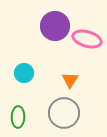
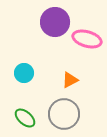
purple circle: moved 4 px up
orange triangle: rotated 30 degrees clockwise
gray circle: moved 1 px down
green ellipse: moved 7 px right, 1 px down; rotated 50 degrees counterclockwise
